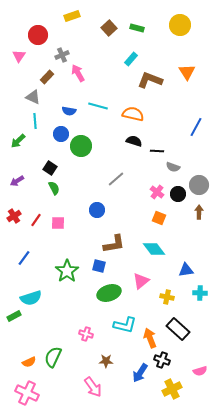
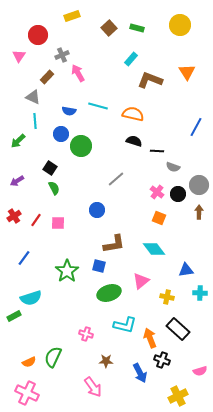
blue arrow at (140, 373): rotated 60 degrees counterclockwise
yellow cross at (172, 389): moved 6 px right, 7 px down
